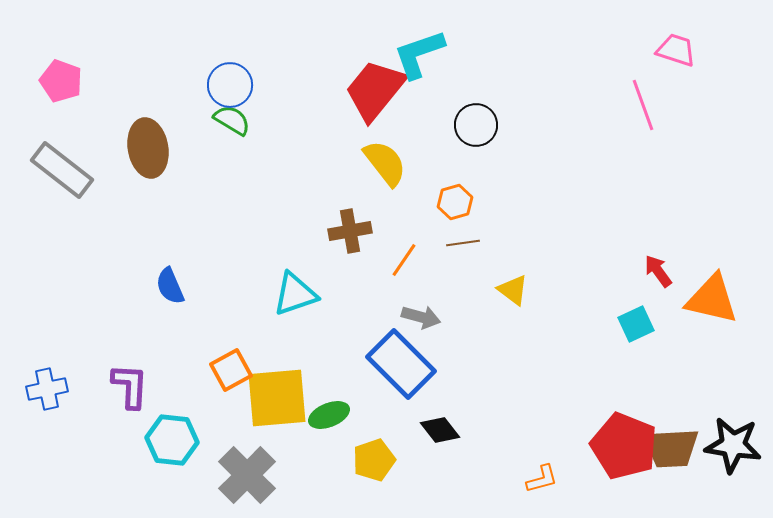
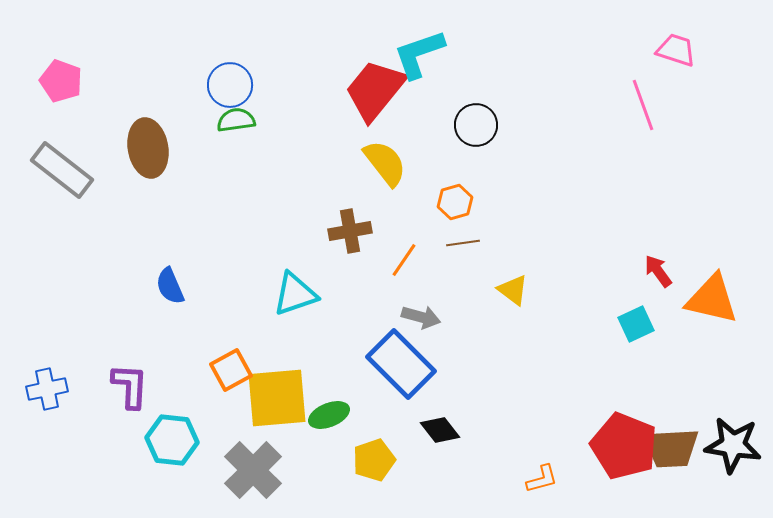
green semicircle: moved 4 px right; rotated 39 degrees counterclockwise
gray cross: moved 6 px right, 5 px up
